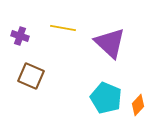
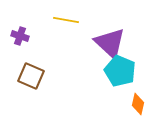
yellow line: moved 3 px right, 8 px up
cyan pentagon: moved 14 px right, 27 px up
orange diamond: moved 1 px up; rotated 30 degrees counterclockwise
